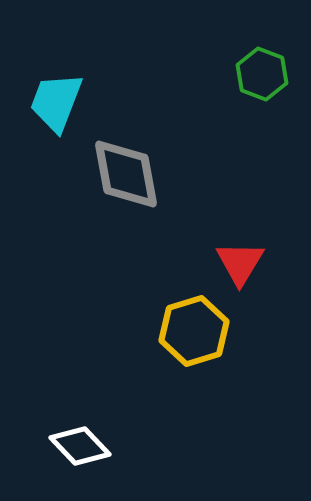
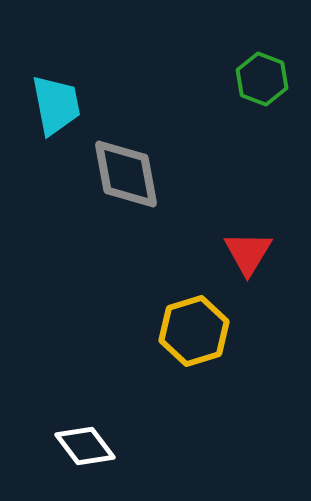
green hexagon: moved 5 px down
cyan trapezoid: moved 3 px down; rotated 148 degrees clockwise
red triangle: moved 8 px right, 10 px up
white diamond: moved 5 px right; rotated 6 degrees clockwise
